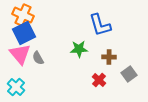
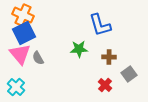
red cross: moved 6 px right, 5 px down
